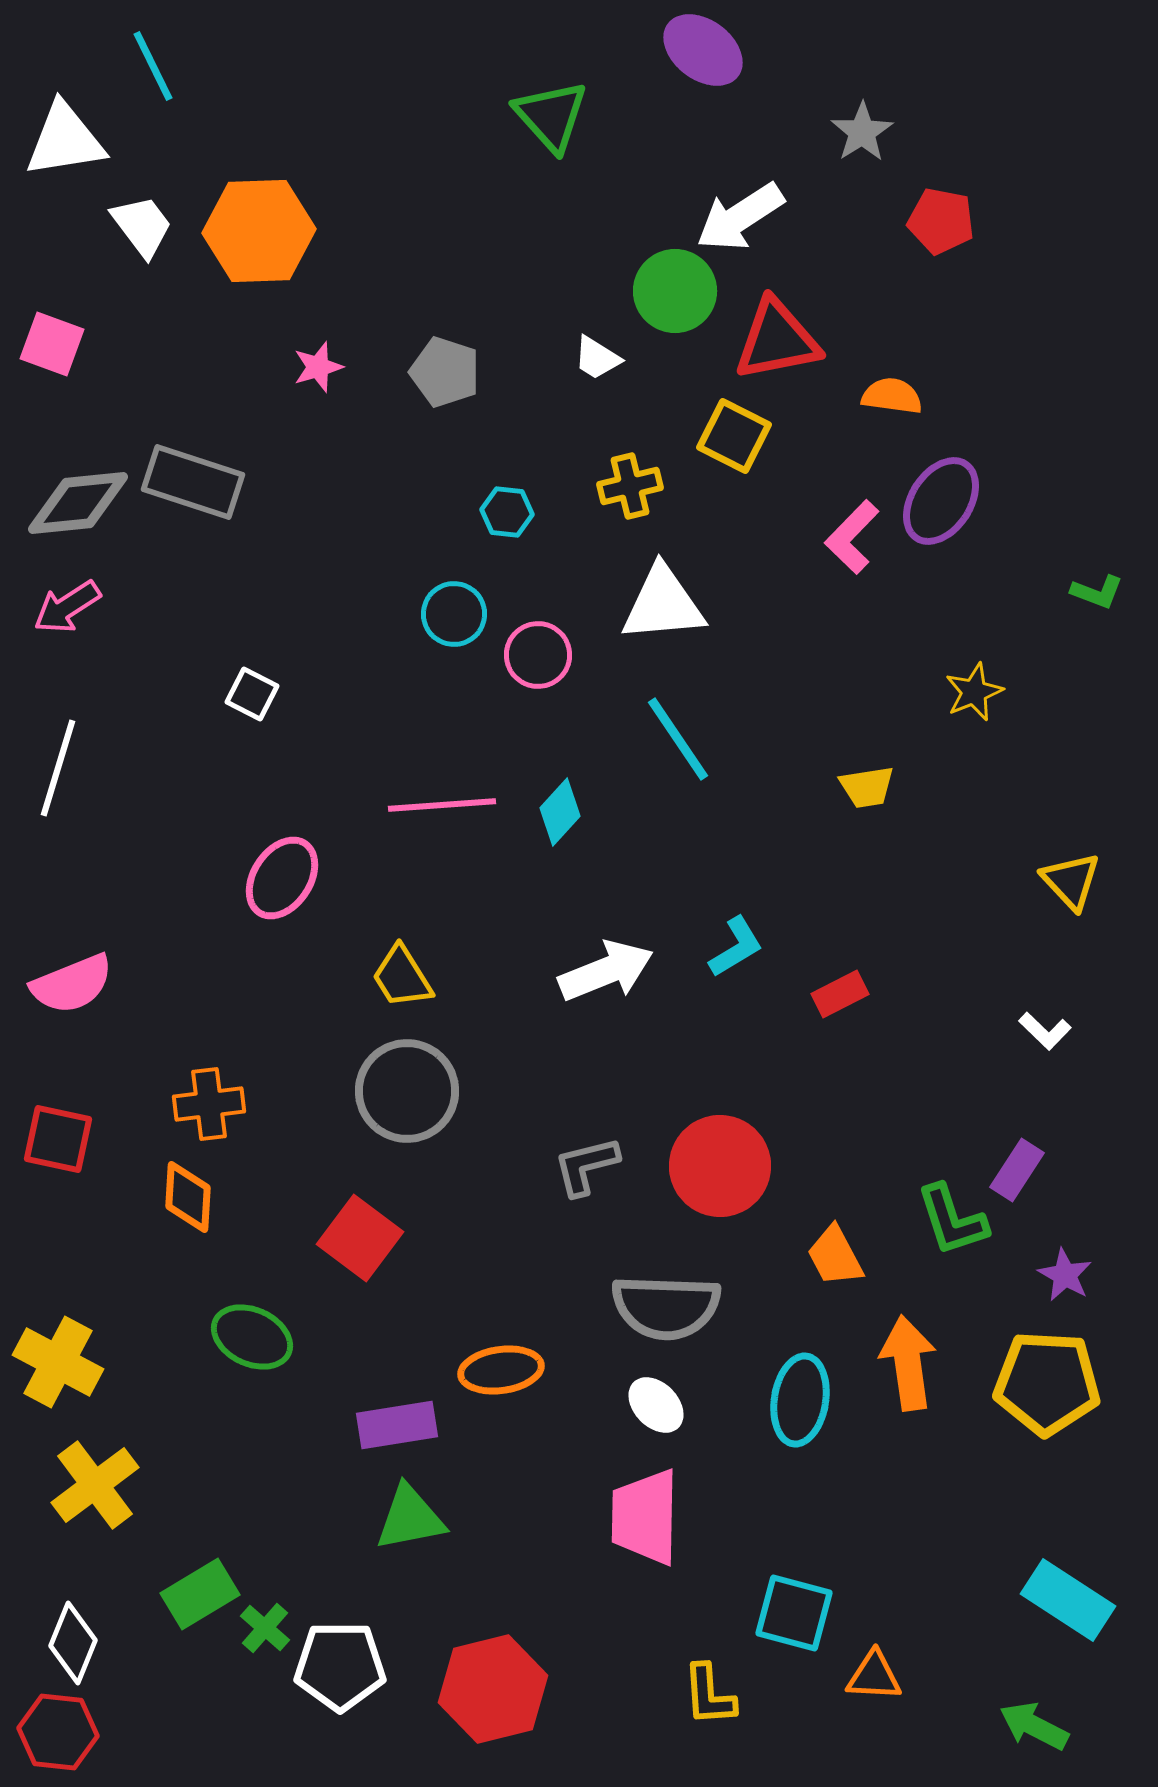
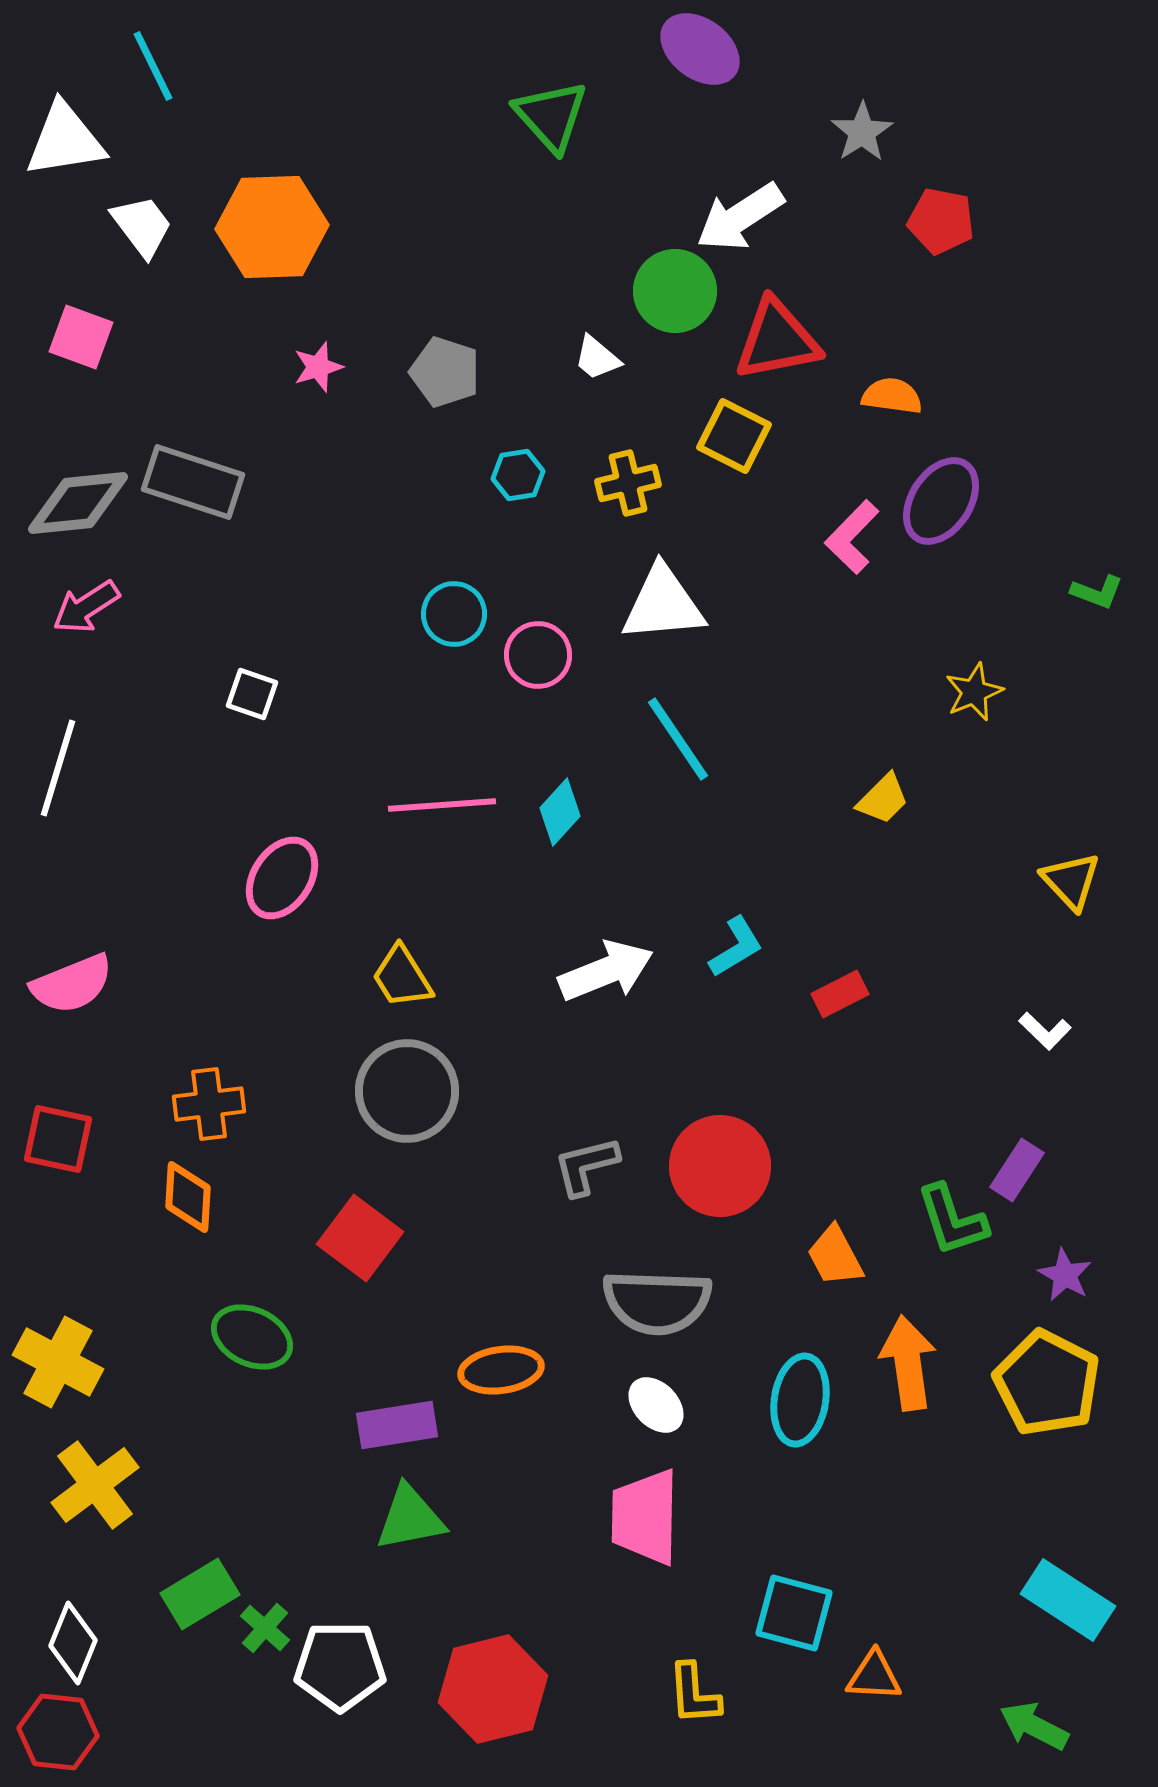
purple ellipse at (703, 50): moved 3 px left, 1 px up
orange hexagon at (259, 231): moved 13 px right, 4 px up
pink square at (52, 344): moved 29 px right, 7 px up
white trapezoid at (597, 358): rotated 8 degrees clockwise
yellow cross at (630, 486): moved 2 px left, 3 px up
cyan hexagon at (507, 512): moved 11 px right, 37 px up; rotated 15 degrees counterclockwise
pink arrow at (67, 607): moved 19 px right
white square at (252, 694): rotated 8 degrees counterclockwise
yellow trapezoid at (867, 787): moved 16 px right, 12 px down; rotated 36 degrees counterclockwise
gray semicircle at (666, 1307): moved 9 px left, 5 px up
yellow pentagon at (1047, 1383): rotated 24 degrees clockwise
yellow L-shape at (709, 1695): moved 15 px left, 1 px up
